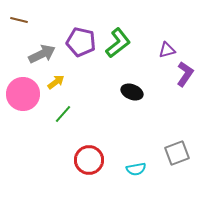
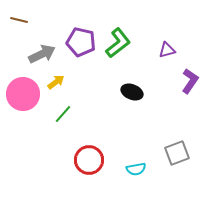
purple L-shape: moved 5 px right, 7 px down
